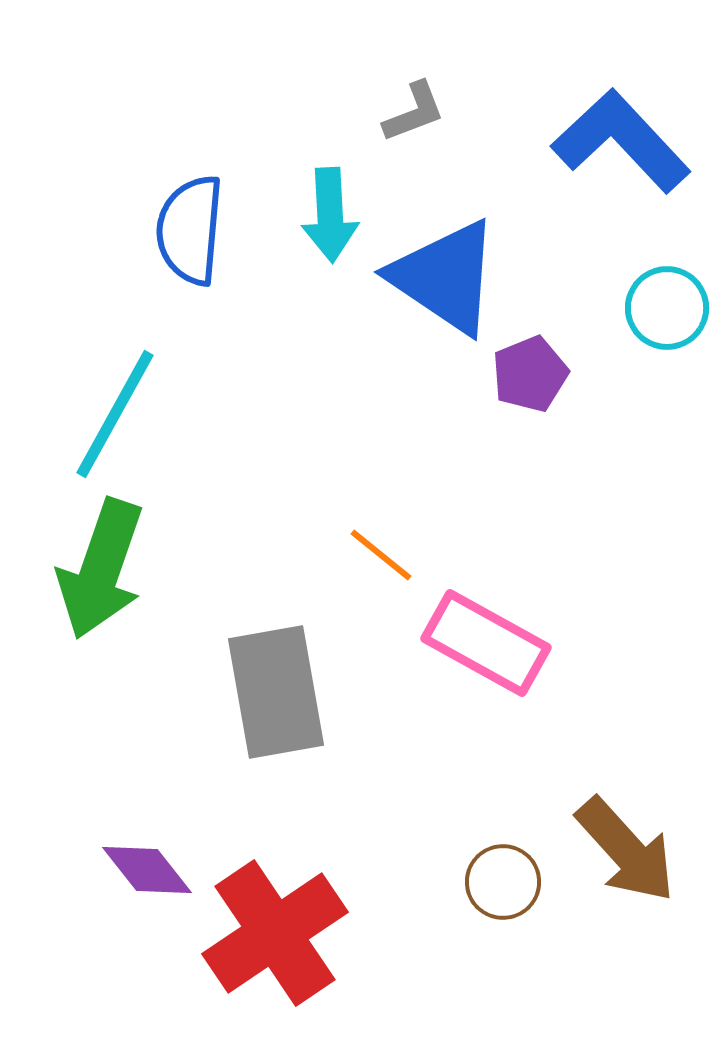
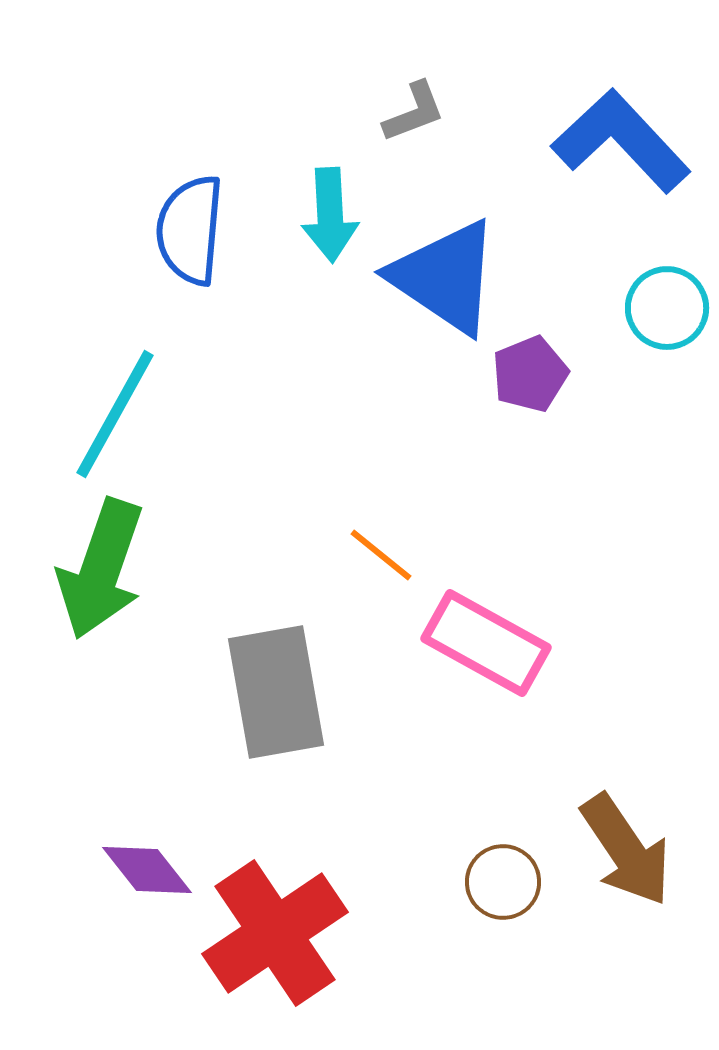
brown arrow: rotated 8 degrees clockwise
